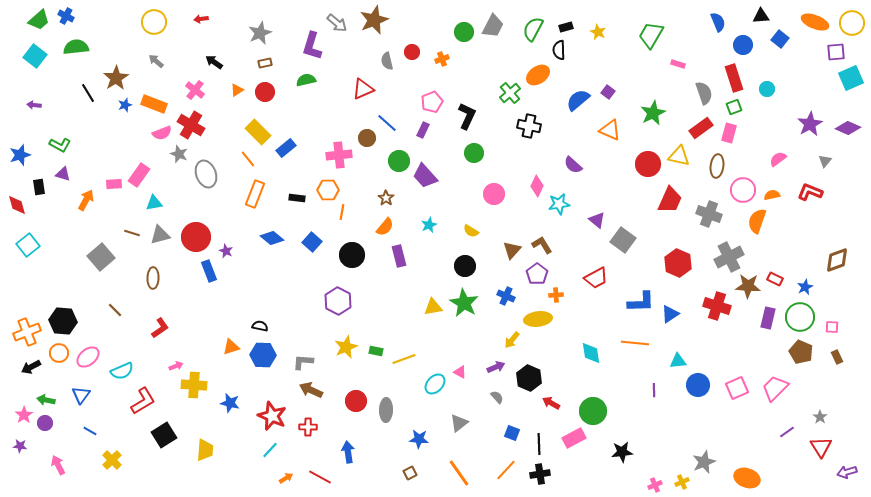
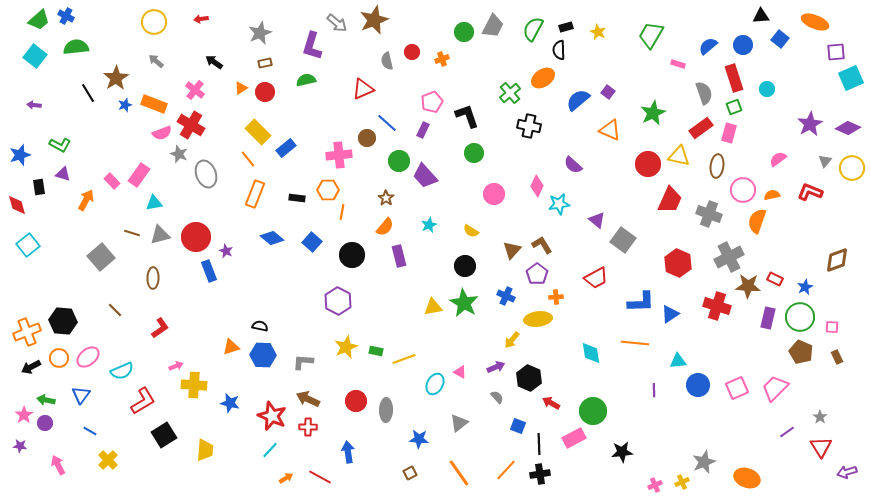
blue semicircle at (718, 22): moved 10 px left, 24 px down; rotated 108 degrees counterclockwise
yellow circle at (852, 23): moved 145 px down
orange ellipse at (538, 75): moved 5 px right, 3 px down
orange triangle at (237, 90): moved 4 px right, 2 px up
black L-shape at (467, 116): rotated 44 degrees counterclockwise
pink rectangle at (114, 184): moved 2 px left, 3 px up; rotated 49 degrees clockwise
orange cross at (556, 295): moved 2 px down
orange circle at (59, 353): moved 5 px down
cyan ellipse at (435, 384): rotated 15 degrees counterclockwise
brown arrow at (311, 390): moved 3 px left, 9 px down
blue square at (512, 433): moved 6 px right, 7 px up
yellow cross at (112, 460): moved 4 px left
